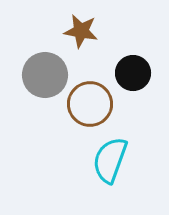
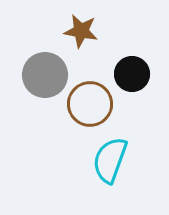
black circle: moved 1 px left, 1 px down
